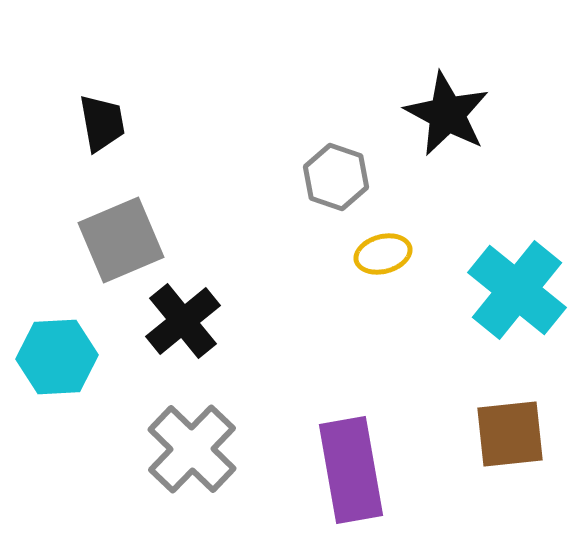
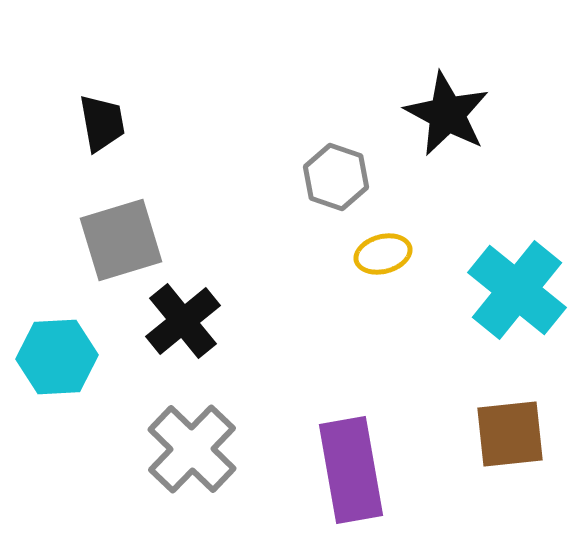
gray square: rotated 6 degrees clockwise
